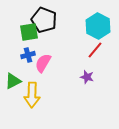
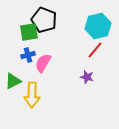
cyan hexagon: rotated 20 degrees clockwise
